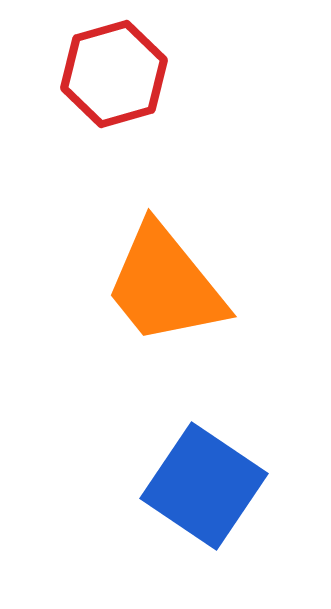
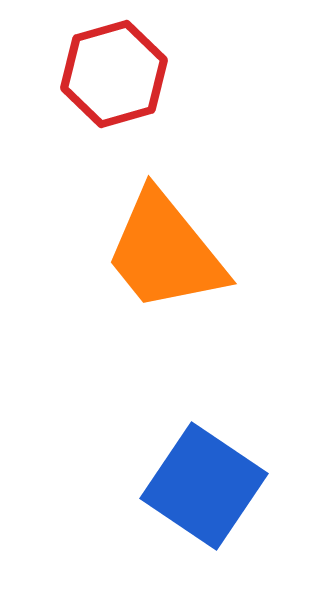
orange trapezoid: moved 33 px up
